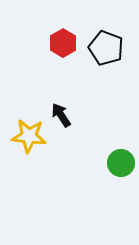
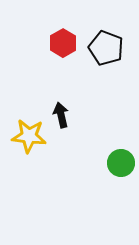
black arrow: rotated 20 degrees clockwise
